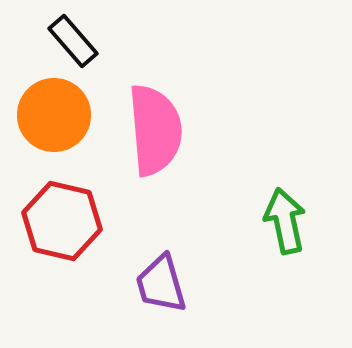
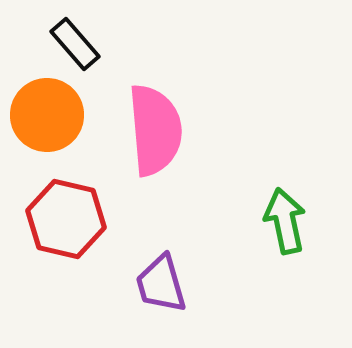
black rectangle: moved 2 px right, 3 px down
orange circle: moved 7 px left
red hexagon: moved 4 px right, 2 px up
